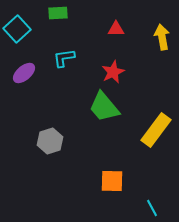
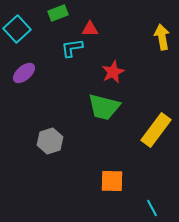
green rectangle: rotated 18 degrees counterclockwise
red triangle: moved 26 px left
cyan L-shape: moved 8 px right, 10 px up
green trapezoid: rotated 36 degrees counterclockwise
